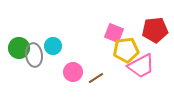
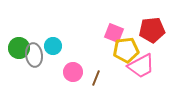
red pentagon: moved 3 px left
brown line: rotated 35 degrees counterclockwise
